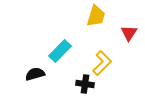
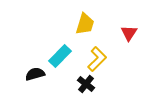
yellow trapezoid: moved 11 px left, 8 px down
cyan rectangle: moved 5 px down
yellow L-shape: moved 5 px left, 4 px up
black cross: moved 1 px right; rotated 30 degrees clockwise
